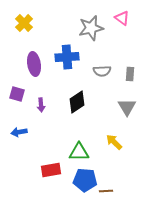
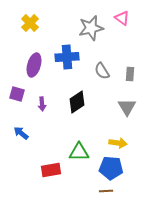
yellow cross: moved 6 px right
purple ellipse: moved 1 px down; rotated 25 degrees clockwise
gray semicircle: rotated 60 degrees clockwise
purple arrow: moved 1 px right, 1 px up
blue arrow: moved 2 px right, 1 px down; rotated 49 degrees clockwise
yellow arrow: moved 4 px right, 1 px down; rotated 144 degrees clockwise
blue pentagon: moved 26 px right, 12 px up
